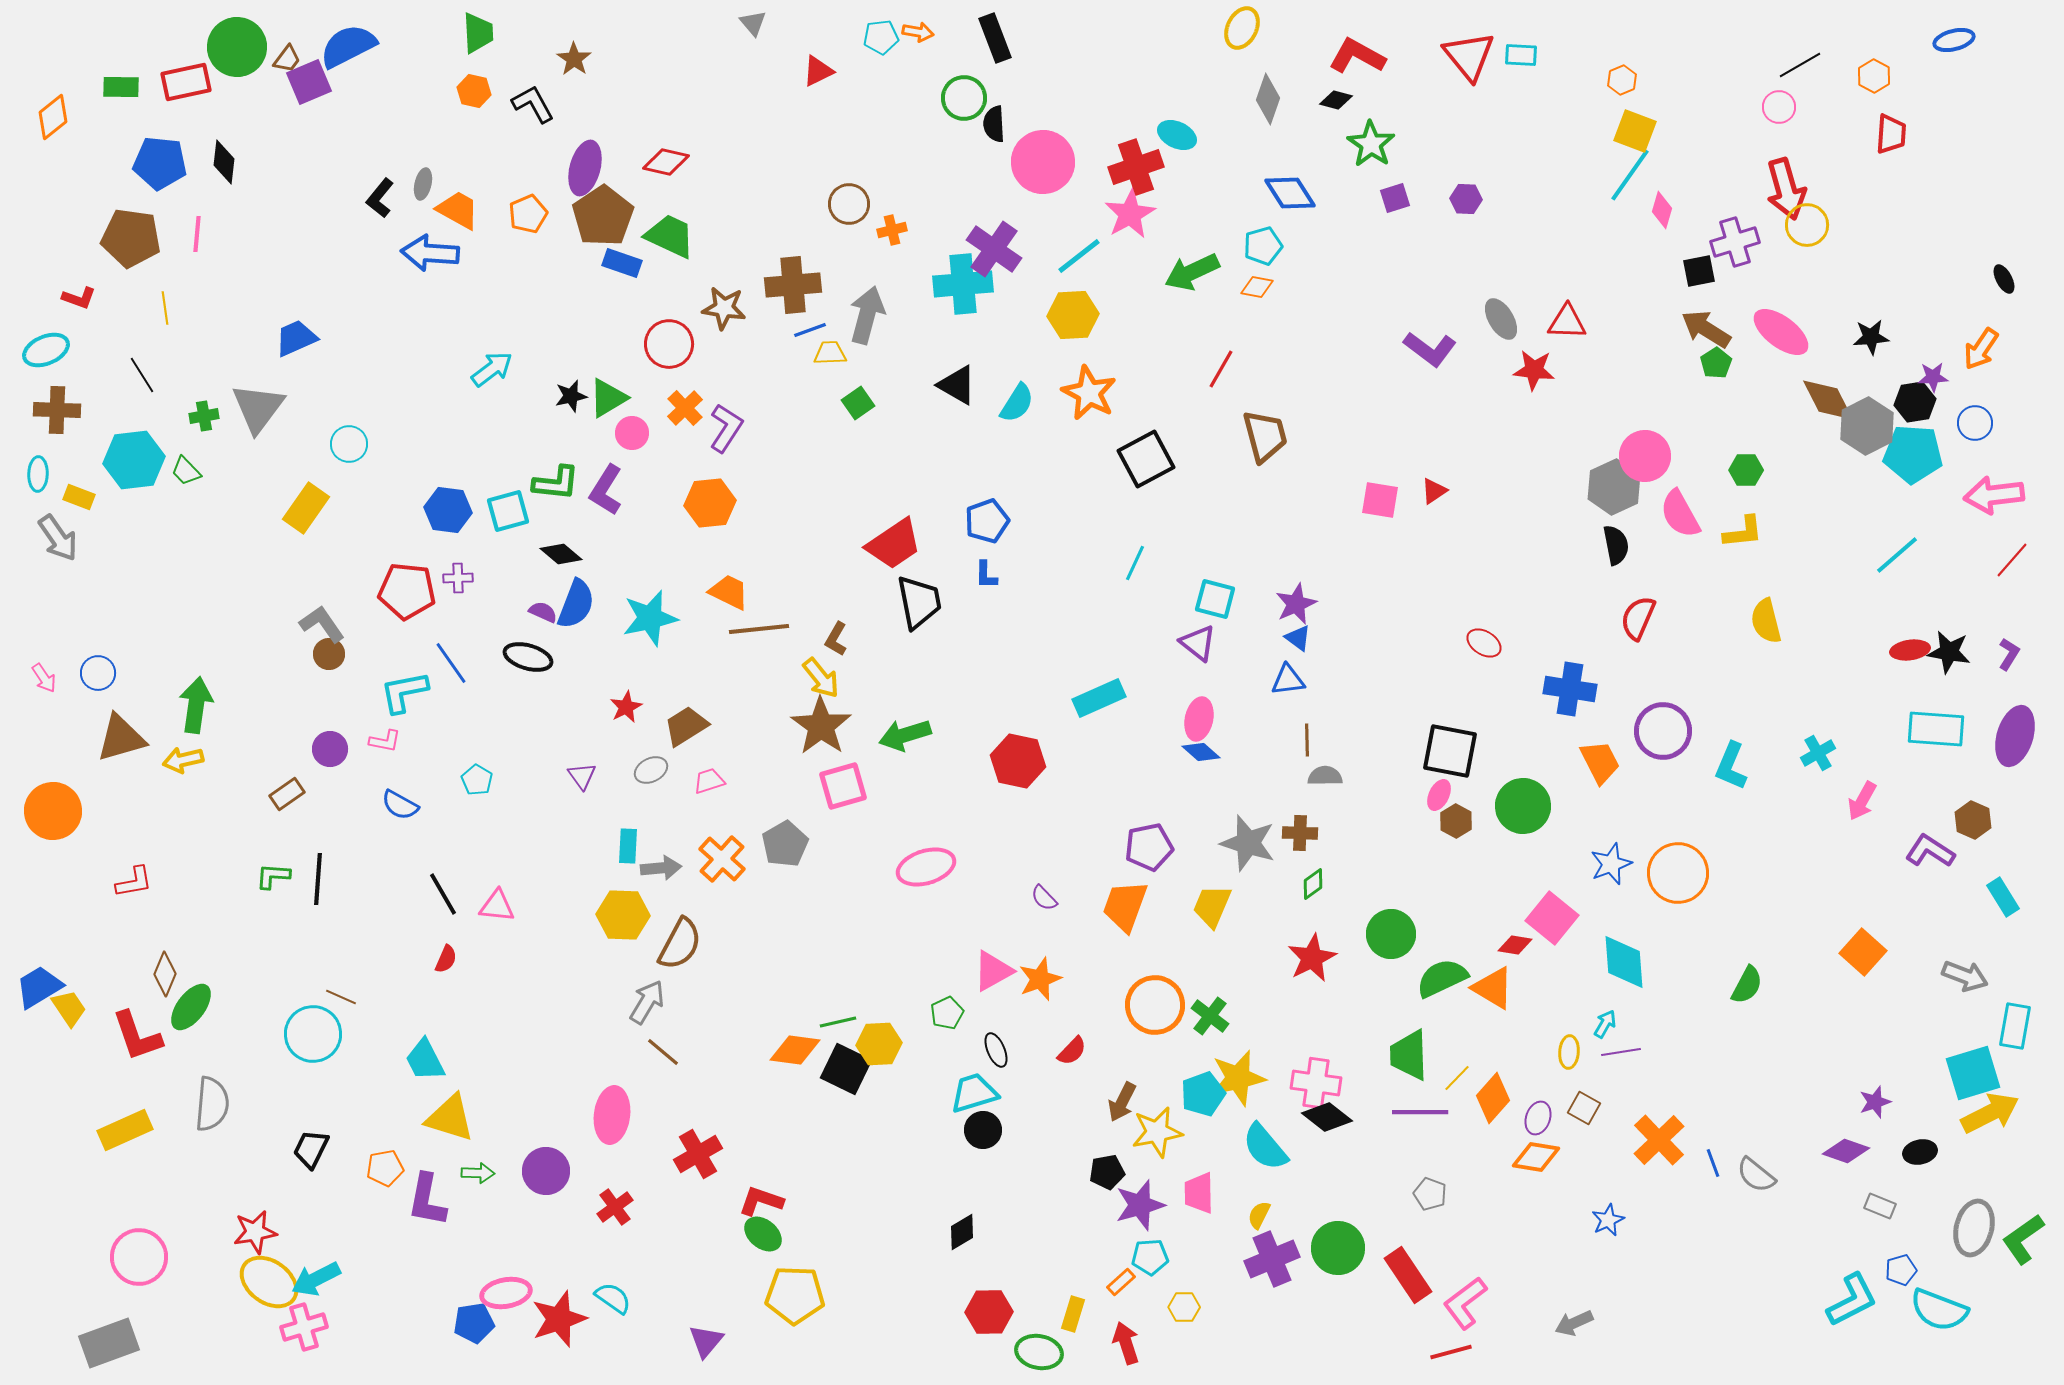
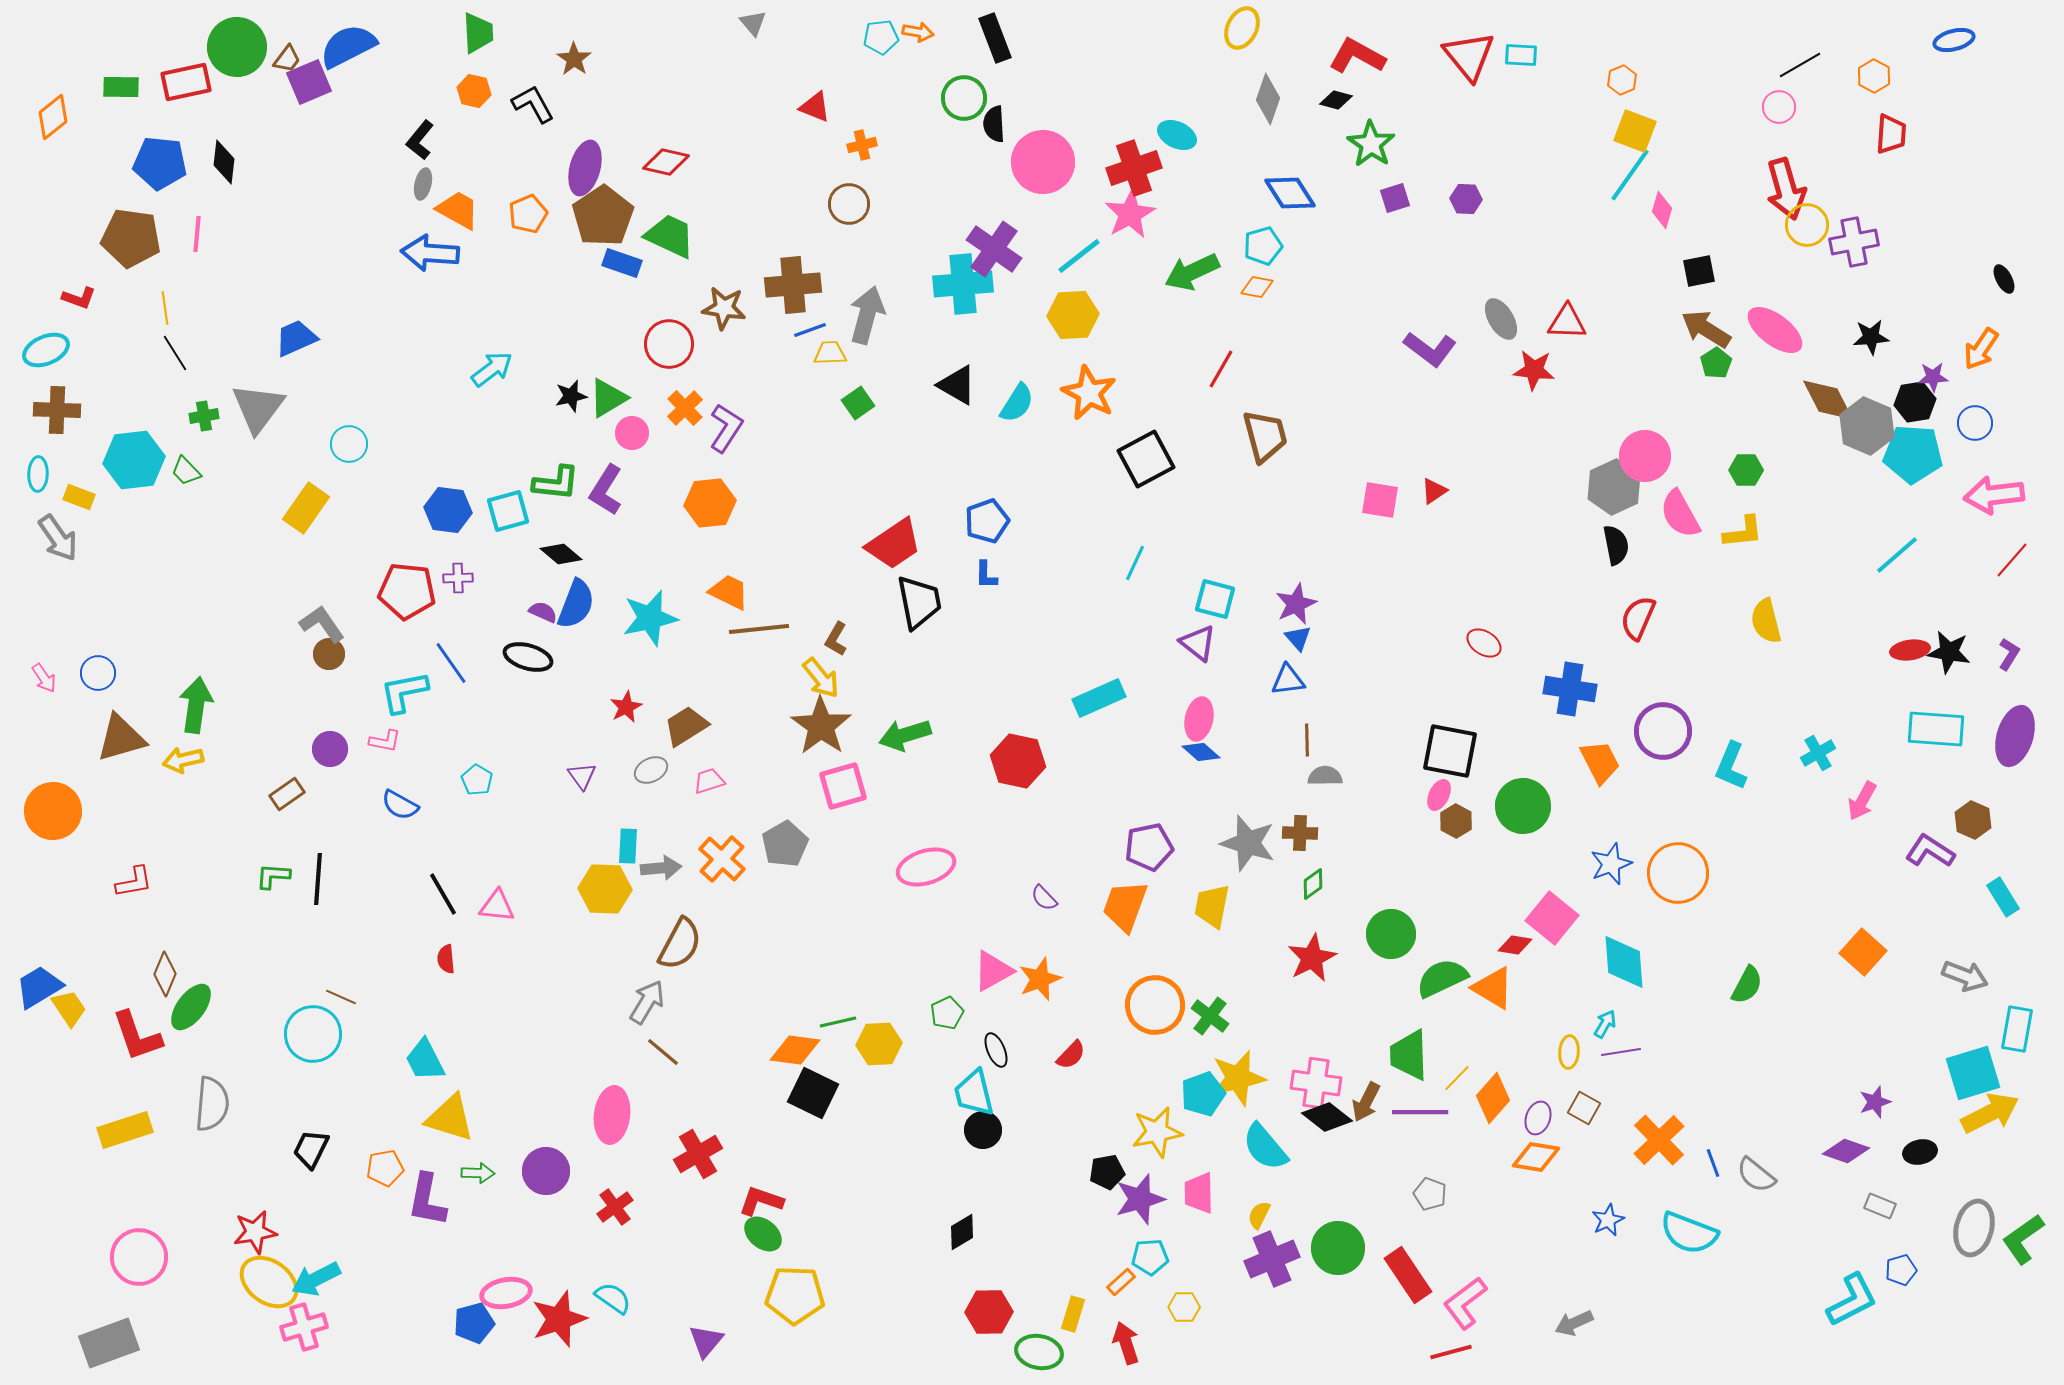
red triangle at (818, 71): moved 3 px left, 36 px down; rotated 48 degrees clockwise
red cross at (1136, 167): moved 2 px left, 1 px down
black L-shape at (380, 198): moved 40 px right, 58 px up
orange cross at (892, 230): moved 30 px left, 85 px up
purple cross at (1735, 242): moved 119 px right; rotated 6 degrees clockwise
pink ellipse at (1781, 332): moved 6 px left, 2 px up
black line at (142, 375): moved 33 px right, 22 px up
gray hexagon at (1867, 426): rotated 10 degrees counterclockwise
blue triangle at (1298, 638): rotated 12 degrees clockwise
yellow trapezoid at (1212, 906): rotated 12 degrees counterclockwise
yellow hexagon at (623, 915): moved 18 px left, 26 px up
red semicircle at (446, 959): rotated 152 degrees clockwise
cyan rectangle at (2015, 1026): moved 2 px right, 3 px down
red semicircle at (1072, 1051): moved 1 px left, 4 px down
black square at (846, 1069): moved 33 px left, 24 px down
cyan trapezoid at (974, 1093): rotated 87 degrees counterclockwise
brown arrow at (1122, 1102): moved 244 px right
yellow rectangle at (125, 1130): rotated 6 degrees clockwise
purple star at (1140, 1205): moved 6 px up
cyan semicircle at (1939, 1310): moved 250 px left, 77 px up
blue pentagon at (474, 1323): rotated 6 degrees counterclockwise
